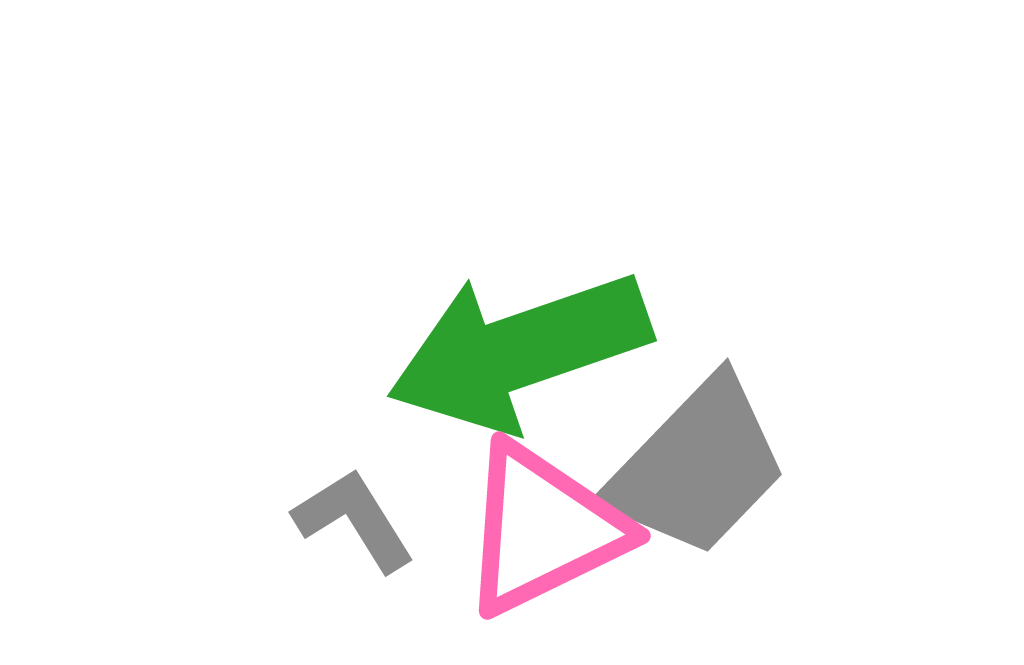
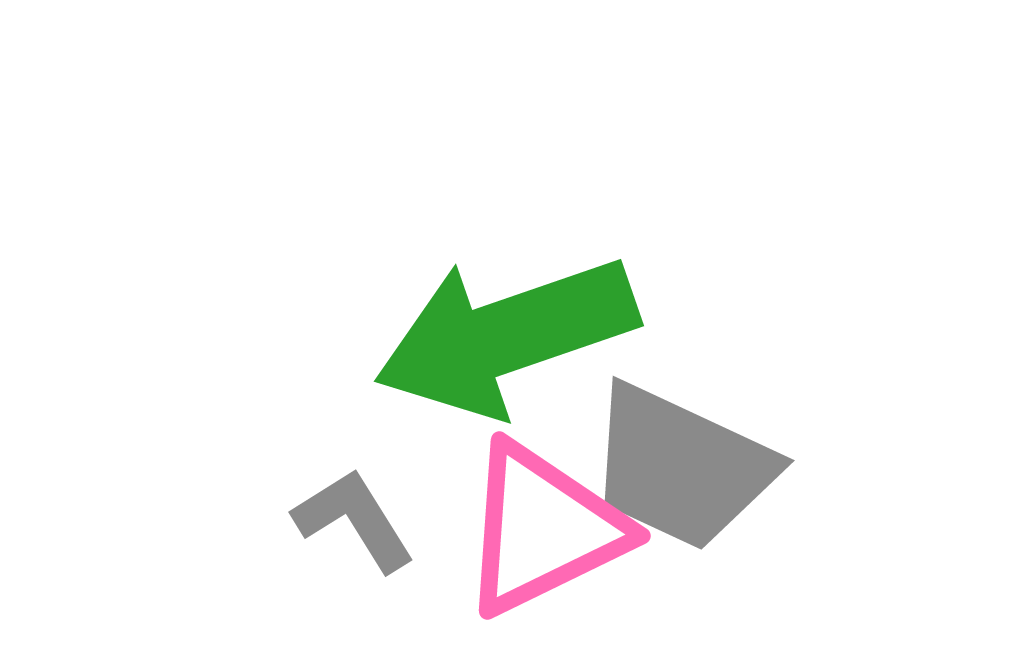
green arrow: moved 13 px left, 15 px up
gray trapezoid: moved 16 px left; rotated 71 degrees clockwise
